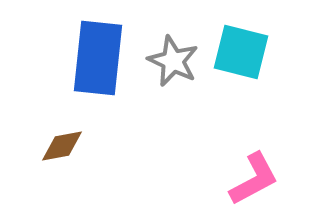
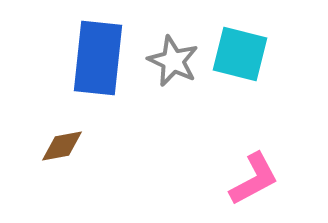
cyan square: moved 1 px left, 2 px down
